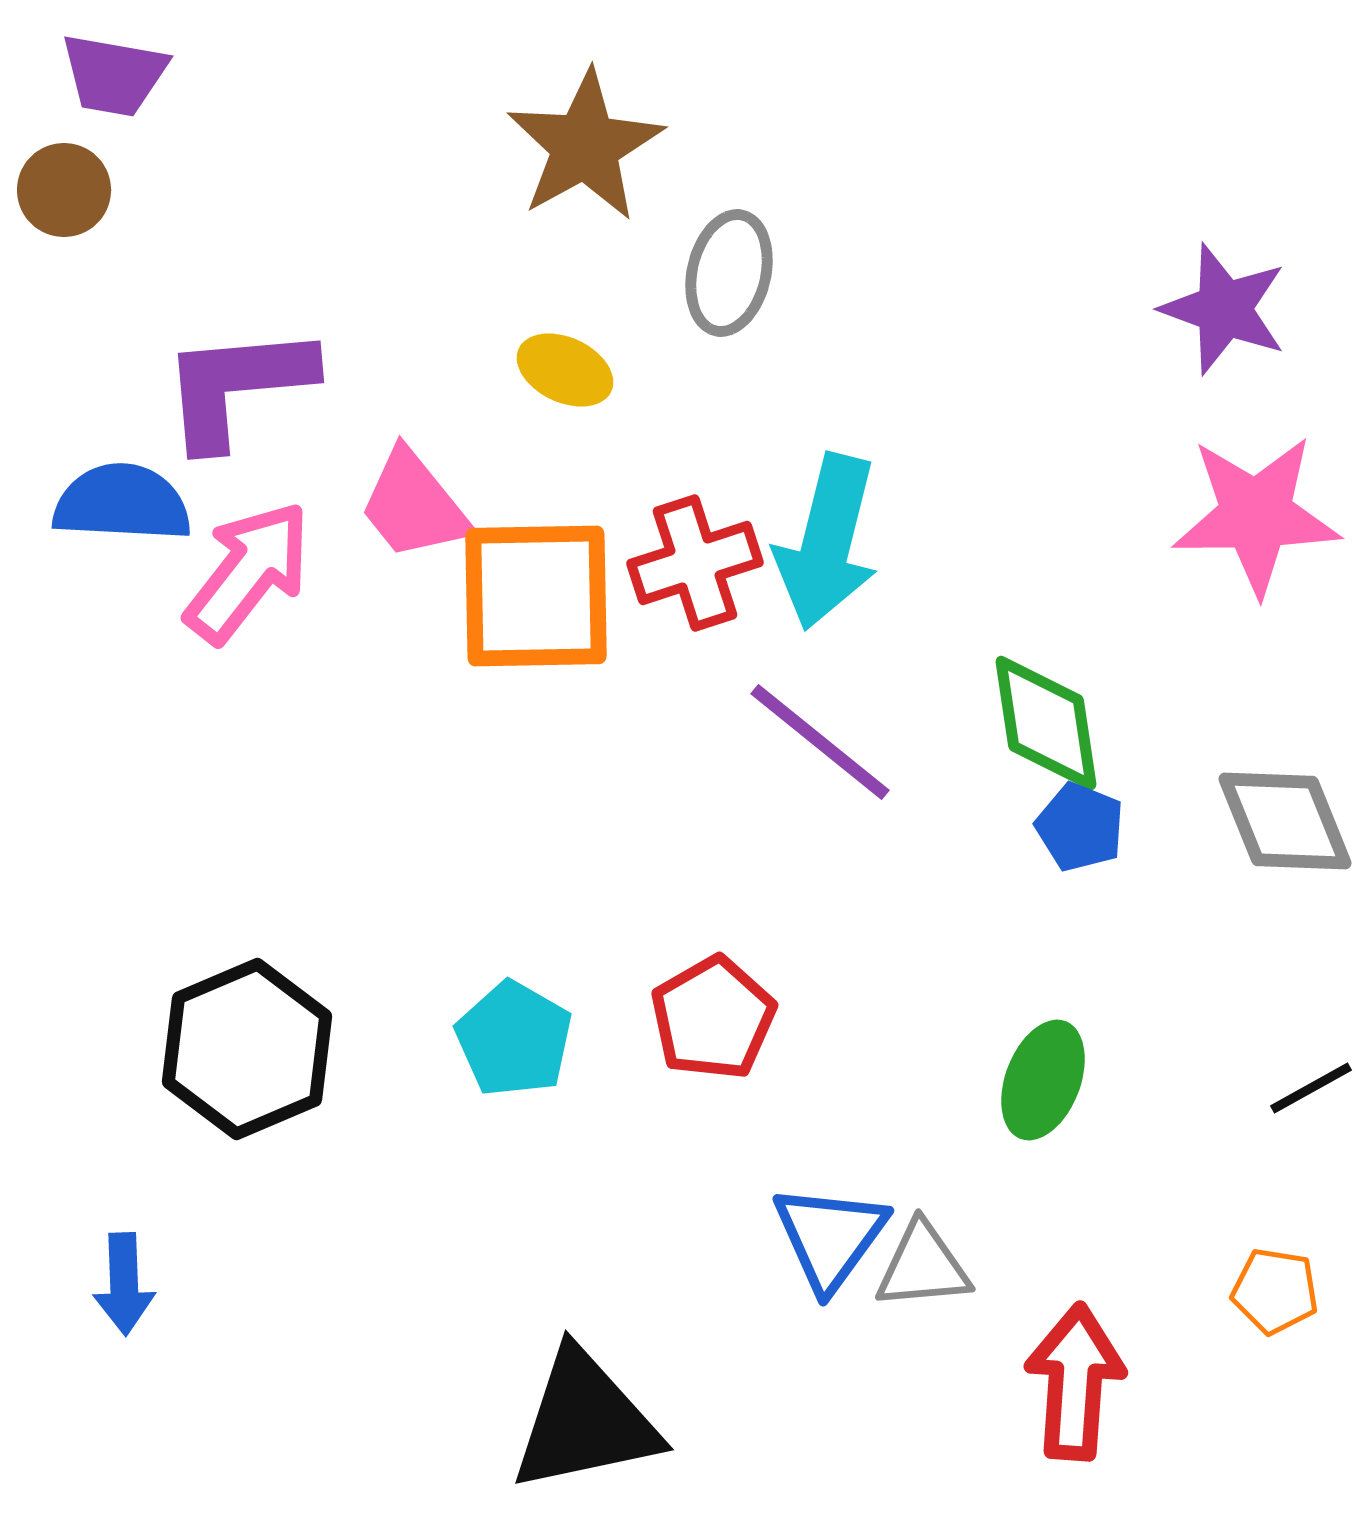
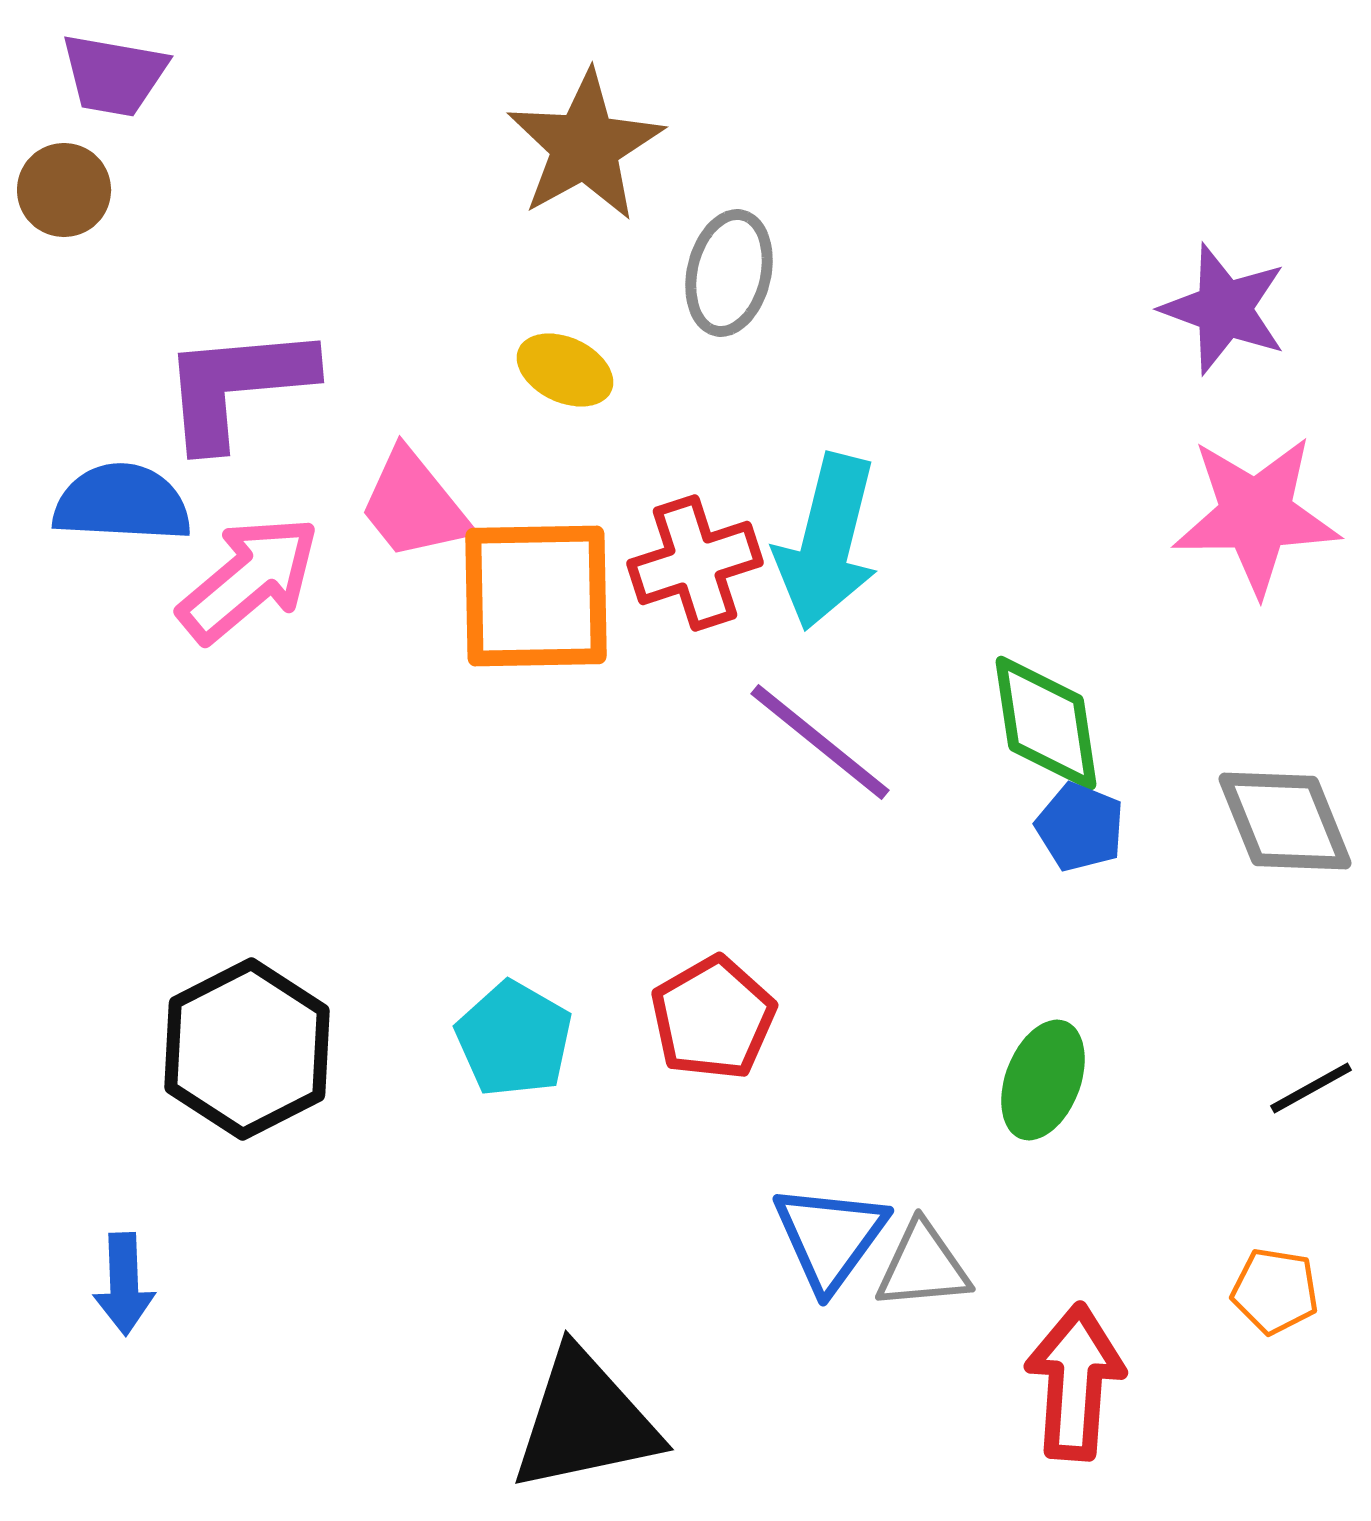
pink arrow: moved 1 px right, 7 px down; rotated 12 degrees clockwise
black hexagon: rotated 4 degrees counterclockwise
